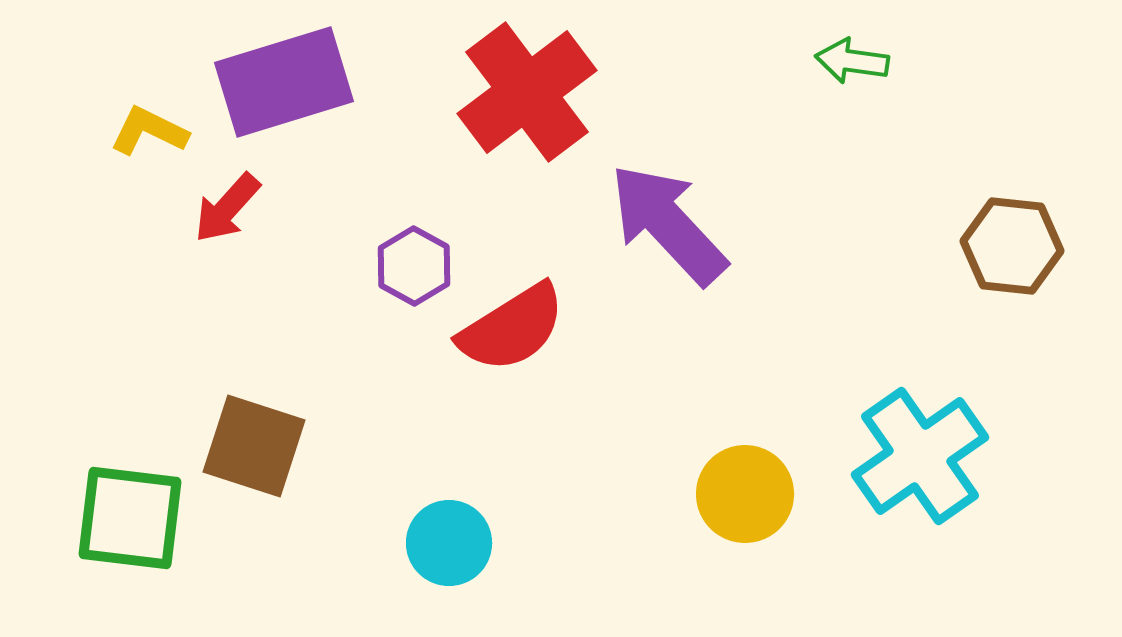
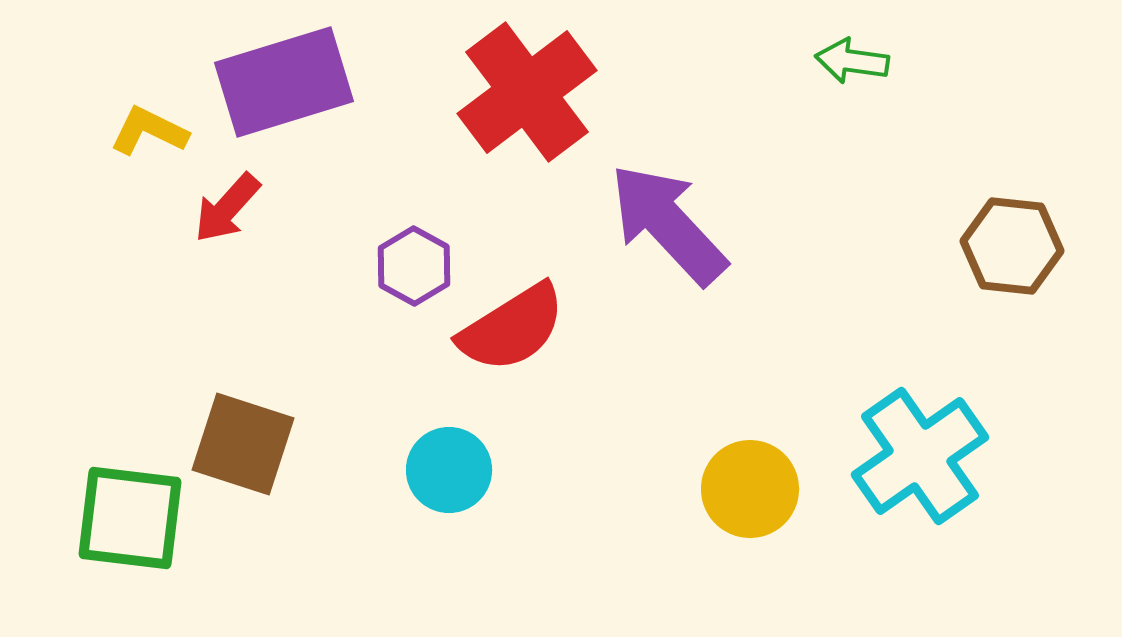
brown square: moved 11 px left, 2 px up
yellow circle: moved 5 px right, 5 px up
cyan circle: moved 73 px up
